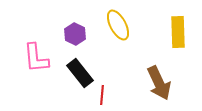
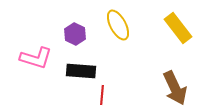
yellow rectangle: moved 4 px up; rotated 36 degrees counterclockwise
pink L-shape: rotated 68 degrees counterclockwise
black rectangle: moved 1 px right, 2 px up; rotated 48 degrees counterclockwise
brown arrow: moved 16 px right, 5 px down
